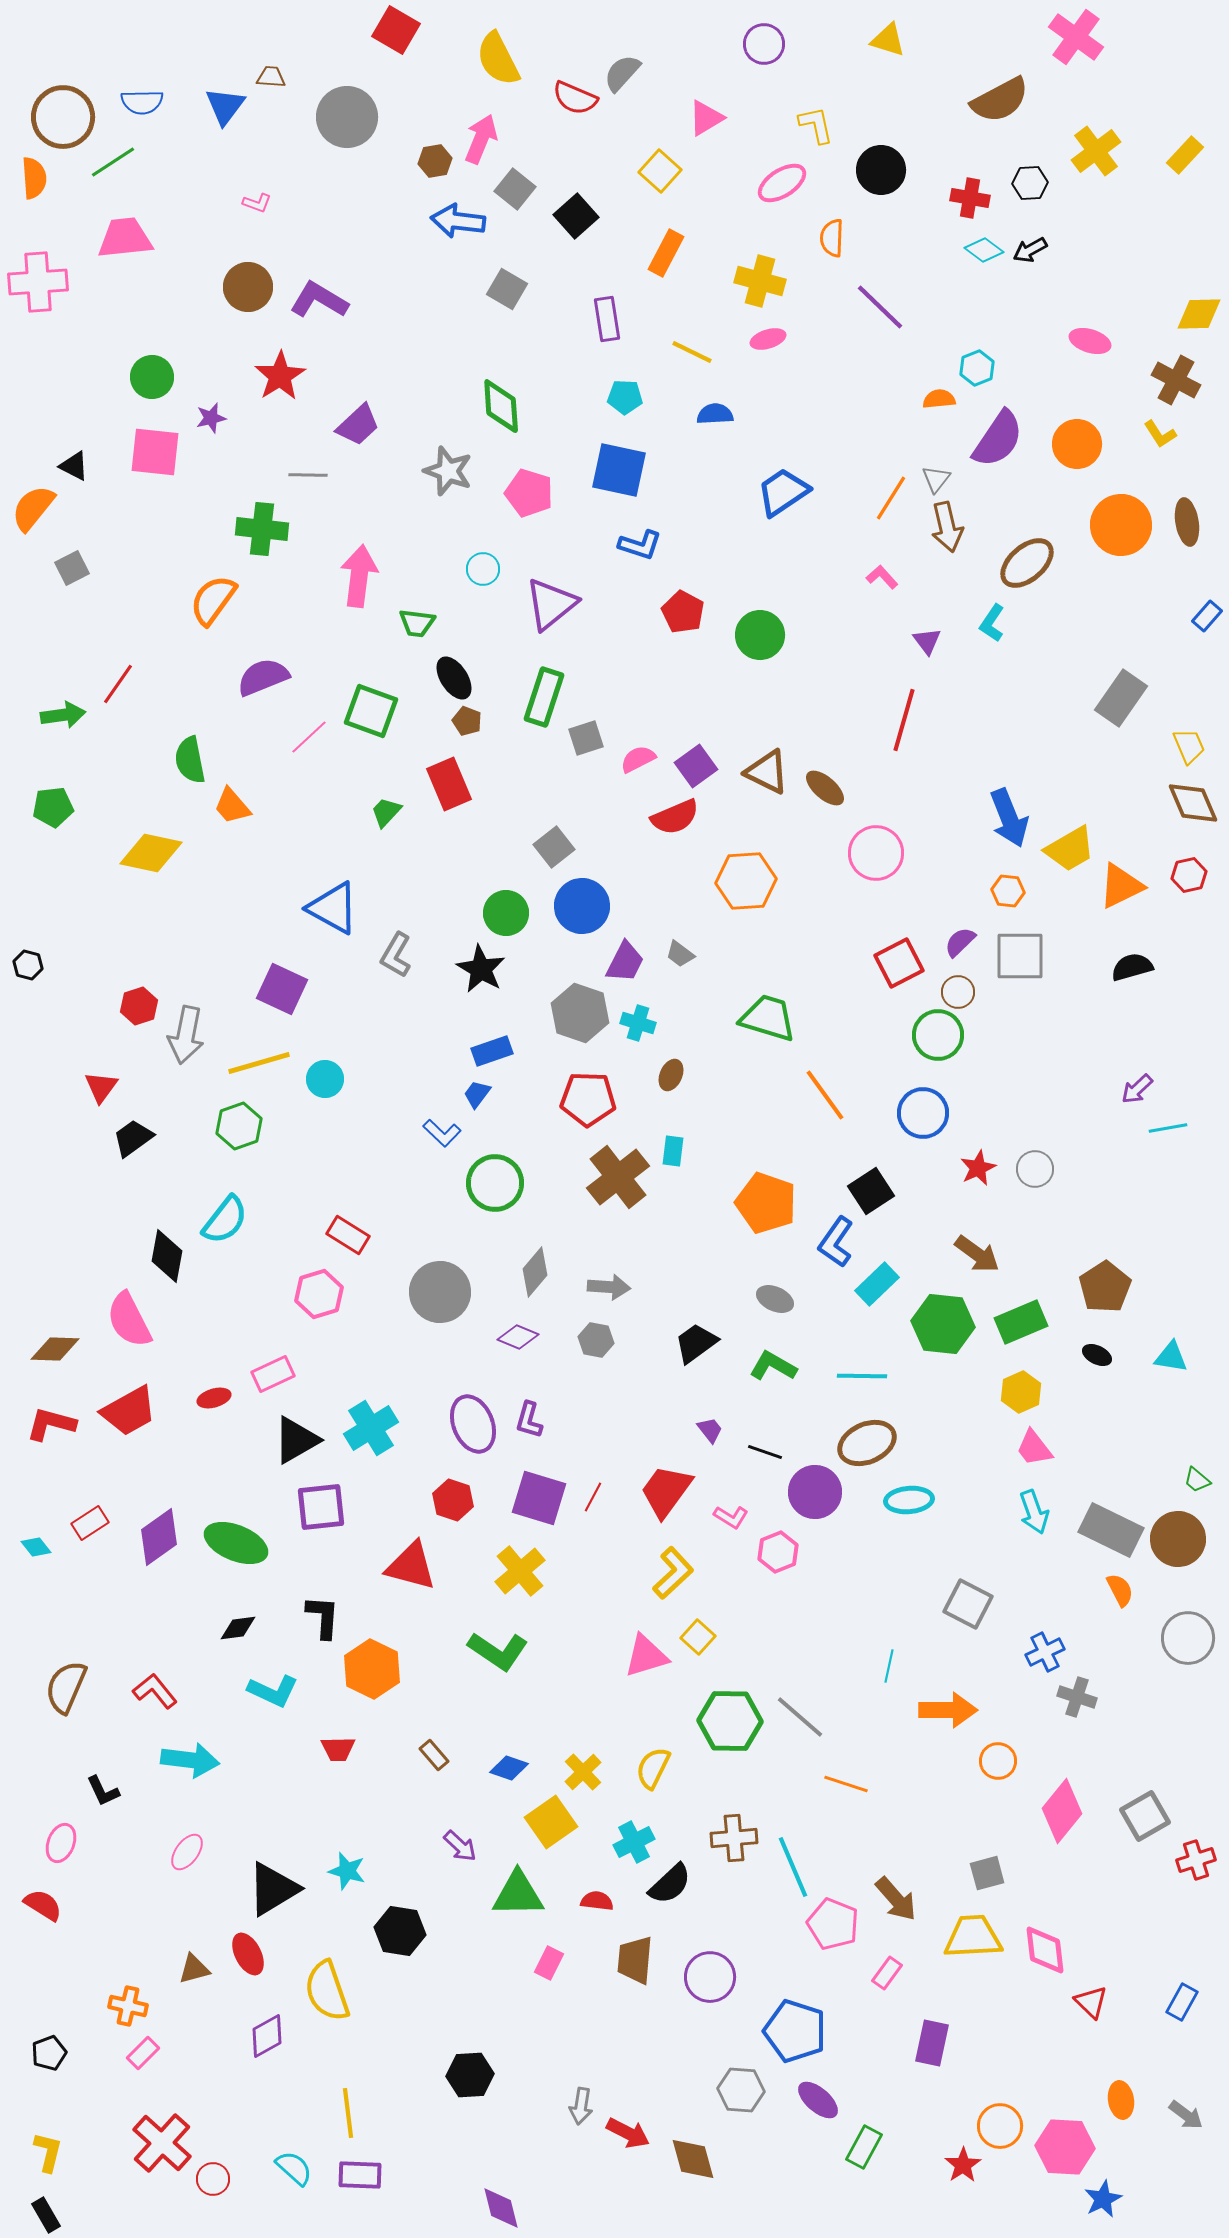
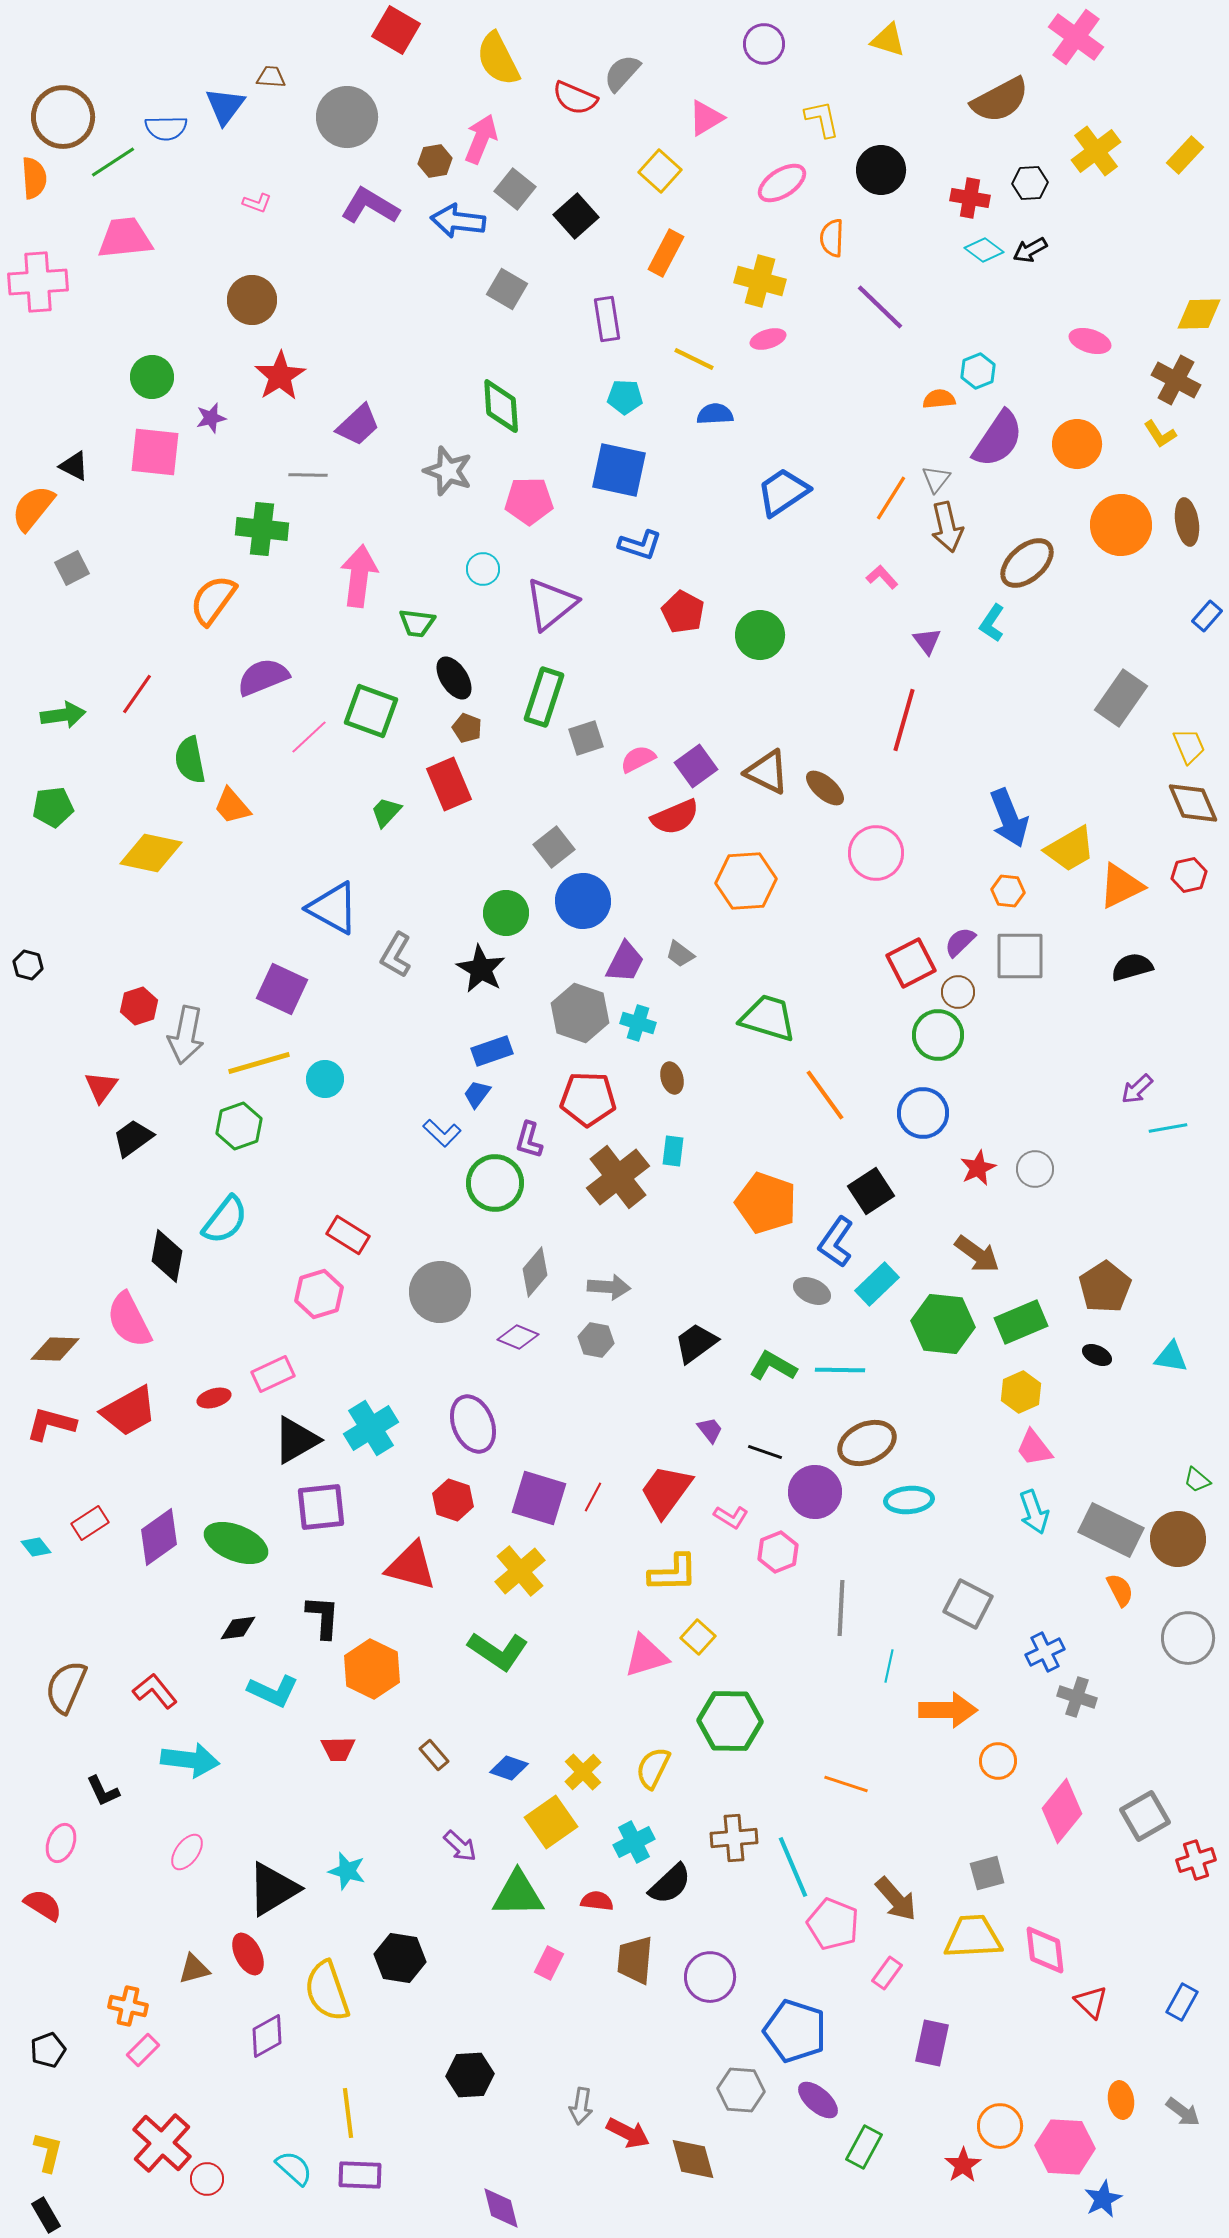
blue semicircle at (142, 102): moved 24 px right, 26 px down
yellow L-shape at (816, 125): moved 6 px right, 6 px up
brown circle at (248, 287): moved 4 px right, 13 px down
purple L-shape at (319, 300): moved 51 px right, 94 px up
yellow line at (692, 352): moved 2 px right, 7 px down
cyan hexagon at (977, 368): moved 1 px right, 3 px down
pink pentagon at (529, 493): moved 8 px down; rotated 18 degrees counterclockwise
red line at (118, 684): moved 19 px right, 10 px down
brown pentagon at (467, 721): moved 7 px down
blue circle at (582, 906): moved 1 px right, 5 px up
red square at (899, 963): moved 12 px right
brown ellipse at (671, 1075): moved 1 px right, 3 px down; rotated 40 degrees counterclockwise
gray ellipse at (775, 1299): moved 37 px right, 8 px up
cyan line at (862, 1376): moved 22 px left, 6 px up
purple L-shape at (529, 1420): moved 280 px up
yellow L-shape at (673, 1573): rotated 42 degrees clockwise
gray line at (800, 1717): moved 41 px right, 109 px up; rotated 52 degrees clockwise
black hexagon at (400, 1931): moved 27 px down
black pentagon at (49, 2053): moved 1 px left, 3 px up
pink rectangle at (143, 2053): moved 3 px up
gray arrow at (1186, 2115): moved 3 px left, 3 px up
red circle at (213, 2179): moved 6 px left
